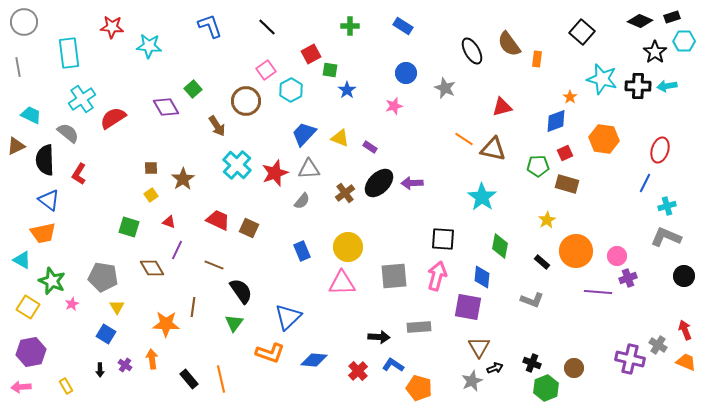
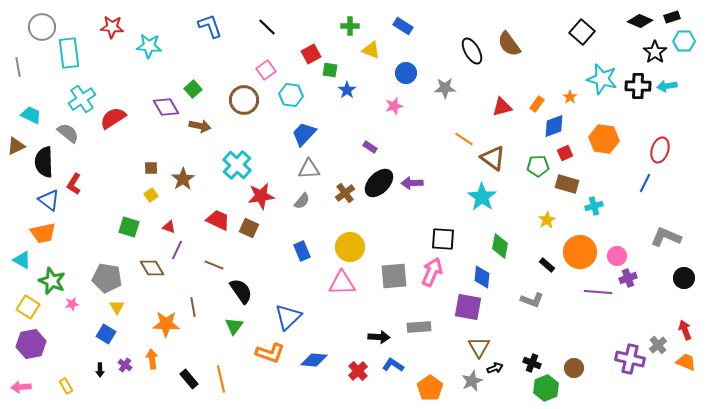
gray circle at (24, 22): moved 18 px right, 5 px down
orange rectangle at (537, 59): moved 45 px down; rotated 28 degrees clockwise
gray star at (445, 88): rotated 25 degrees counterclockwise
cyan hexagon at (291, 90): moved 5 px down; rotated 25 degrees counterclockwise
brown circle at (246, 101): moved 2 px left, 1 px up
blue diamond at (556, 121): moved 2 px left, 5 px down
brown arrow at (217, 126): moved 17 px left; rotated 45 degrees counterclockwise
yellow triangle at (340, 138): moved 31 px right, 88 px up
brown triangle at (493, 149): moved 9 px down; rotated 24 degrees clockwise
black semicircle at (45, 160): moved 1 px left, 2 px down
red star at (275, 173): moved 14 px left, 23 px down; rotated 12 degrees clockwise
red L-shape at (79, 174): moved 5 px left, 10 px down
cyan cross at (667, 206): moved 73 px left
red triangle at (169, 222): moved 5 px down
yellow circle at (348, 247): moved 2 px right
orange circle at (576, 251): moved 4 px right, 1 px down
black rectangle at (542, 262): moved 5 px right, 3 px down
pink arrow at (437, 276): moved 5 px left, 4 px up; rotated 8 degrees clockwise
black circle at (684, 276): moved 2 px down
gray pentagon at (103, 277): moved 4 px right, 1 px down
pink star at (72, 304): rotated 16 degrees clockwise
brown line at (193, 307): rotated 18 degrees counterclockwise
green triangle at (234, 323): moved 3 px down
gray cross at (658, 345): rotated 18 degrees clockwise
purple hexagon at (31, 352): moved 8 px up
orange pentagon at (419, 388): moved 11 px right; rotated 20 degrees clockwise
